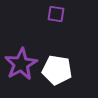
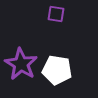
purple star: rotated 12 degrees counterclockwise
